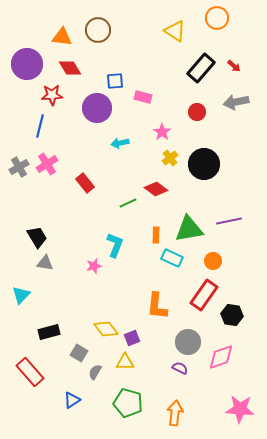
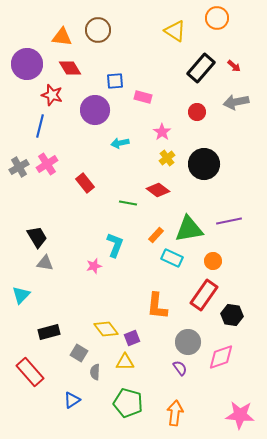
red star at (52, 95): rotated 20 degrees clockwise
purple circle at (97, 108): moved 2 px left, 2 px down
yellow cross at (170, 158): moved 3 px left
red diamond at (156, 189): moved 2 px right, 1 px down
green line at (128, 203): rotated 36 degrees clockwise
orange rectangle at (156, 235): rotated 42 degrees clockwise
purple semicircle at (180, 368): rotated 28 degrees clockwise
gray semicircle at (95, 372): rotated 28 degrees counterclockwise
pink star at (240, 409): moved 6 px down
